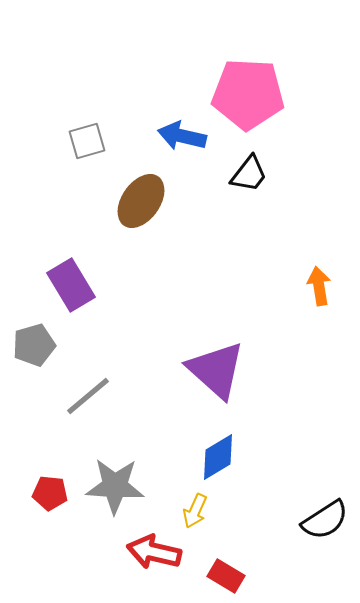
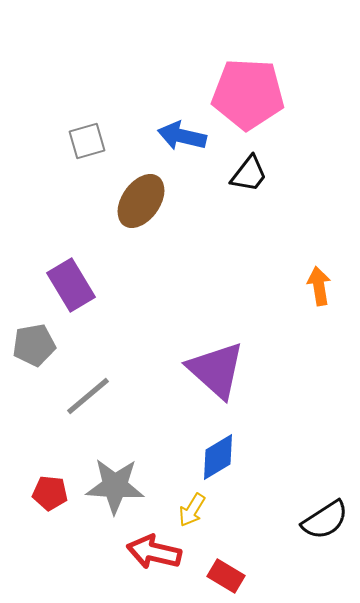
gray pentagon: rotated 6 degrees clockwise
yellow arrow: moved 3 px left, 1 px up; rotated 8 degrees clockwise
